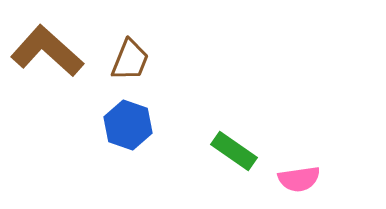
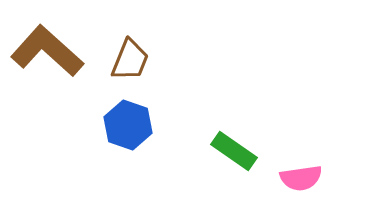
pink semicircle: moved 2 px right, 1 px up
